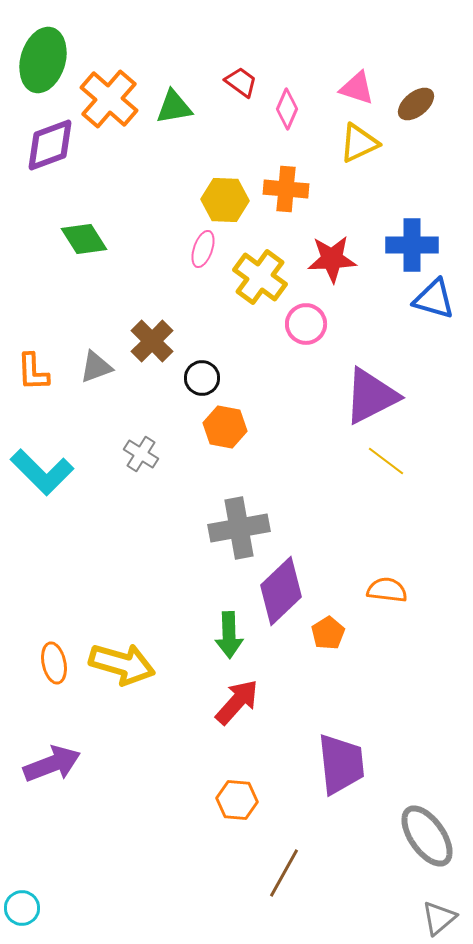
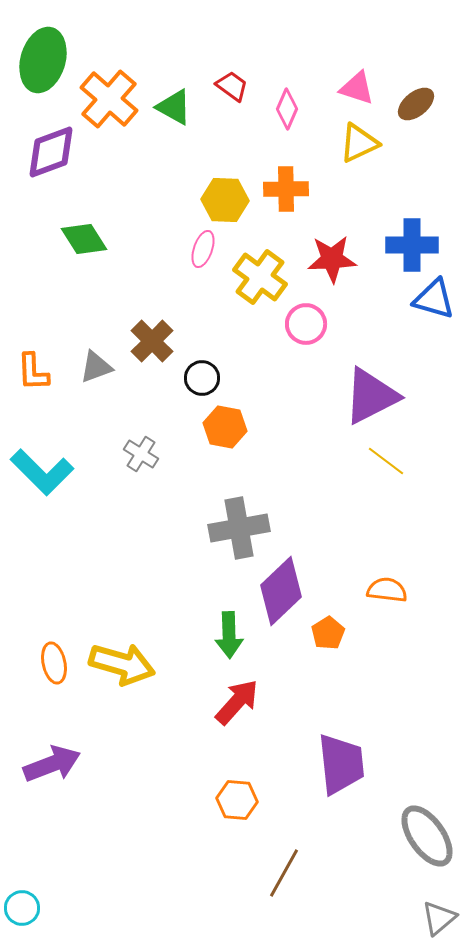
red trapezoid at (241, 82): moved 9 px left, 4 px down
green triangle at (174, 107): rotated 39 degrees clockwise
purple diamond at (50, 145): moved 1 px right, 7 px down
orange cross at (286, 189): rotated 6 degrees counterclockwise
